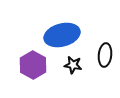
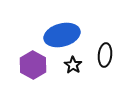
black star: rotated 24 degrees clockwise
